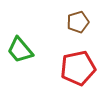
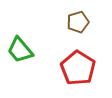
red pentagon: rotated 28 degrees counterclockwise
